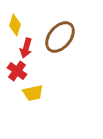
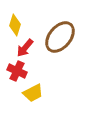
red arrow: moved 1 px left; rotated 24 degrees clockwise
red cross: rotated 12 degrees counterclockwise
yellow trapezoid: rotated 15 degrees counterclockwise
